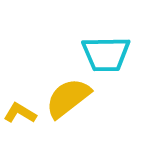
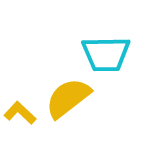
yellow L-shape: rotated 12 degrees clockwise
